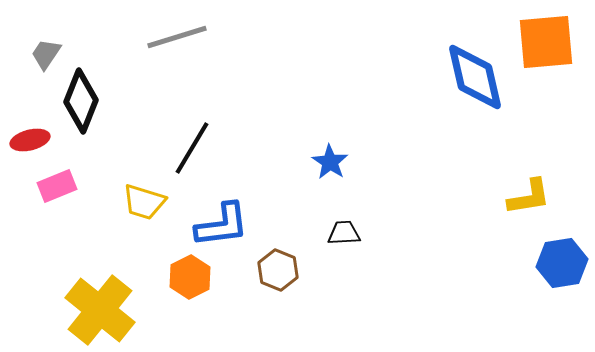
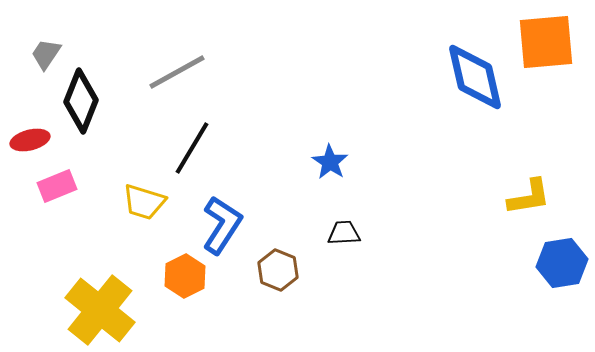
gray line: moved 35 px down; rotated 12 degrees counterclockwise
blue L-shape: rotated 50 degrees counterclockwise
orange hexagon: moved 5 px left, 1 px up
